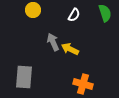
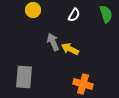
green semicircle: moved 1 px right, 1 px down
